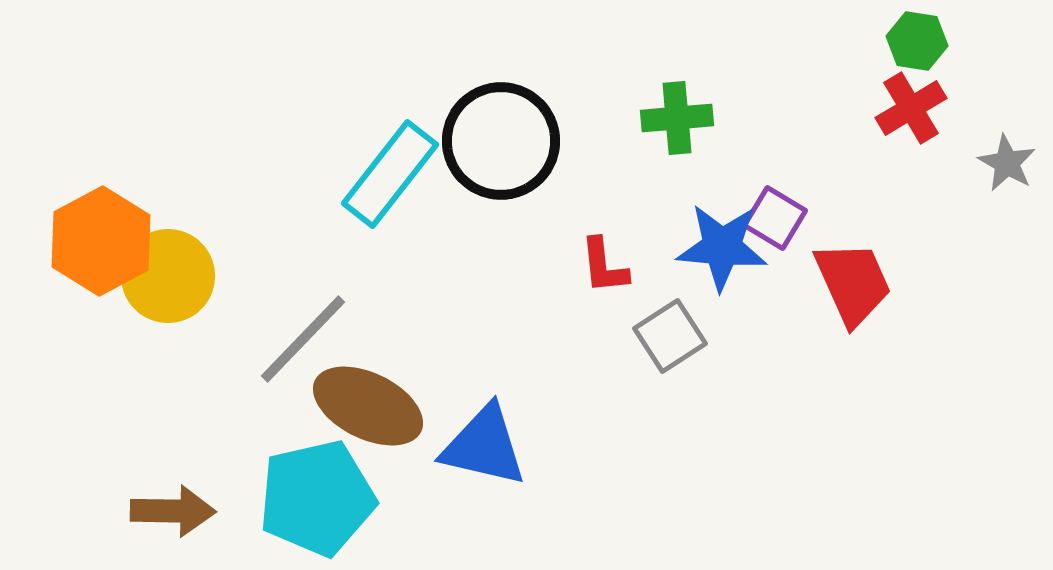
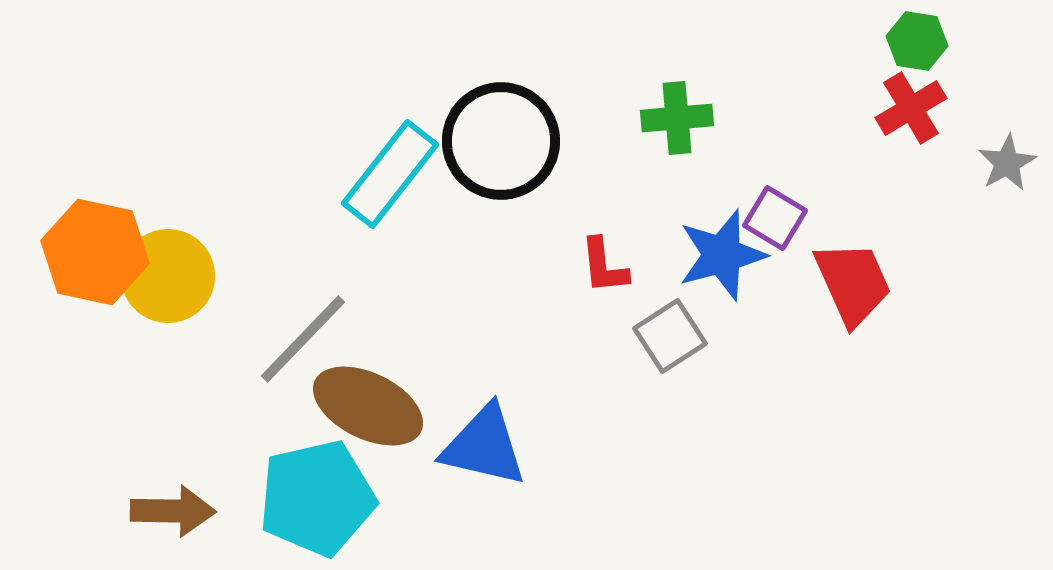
gray star: rotated 14 degrees clockwise
orange hexagon: moved 6 px left, 11 px down; rotated 20 degrees counterclockwise
blue star: moved 8 px down; rotated 20 degrees counterclockwise
